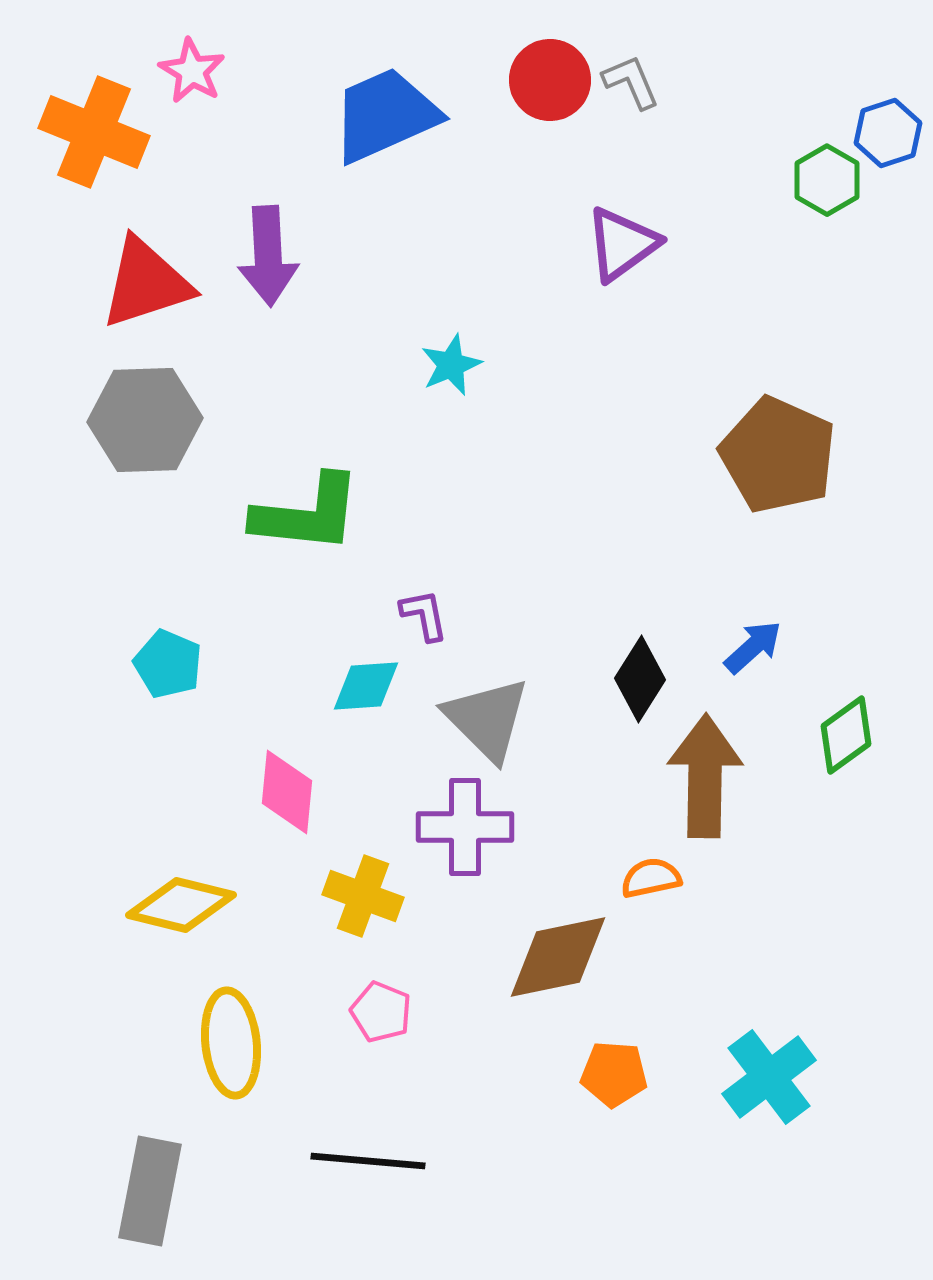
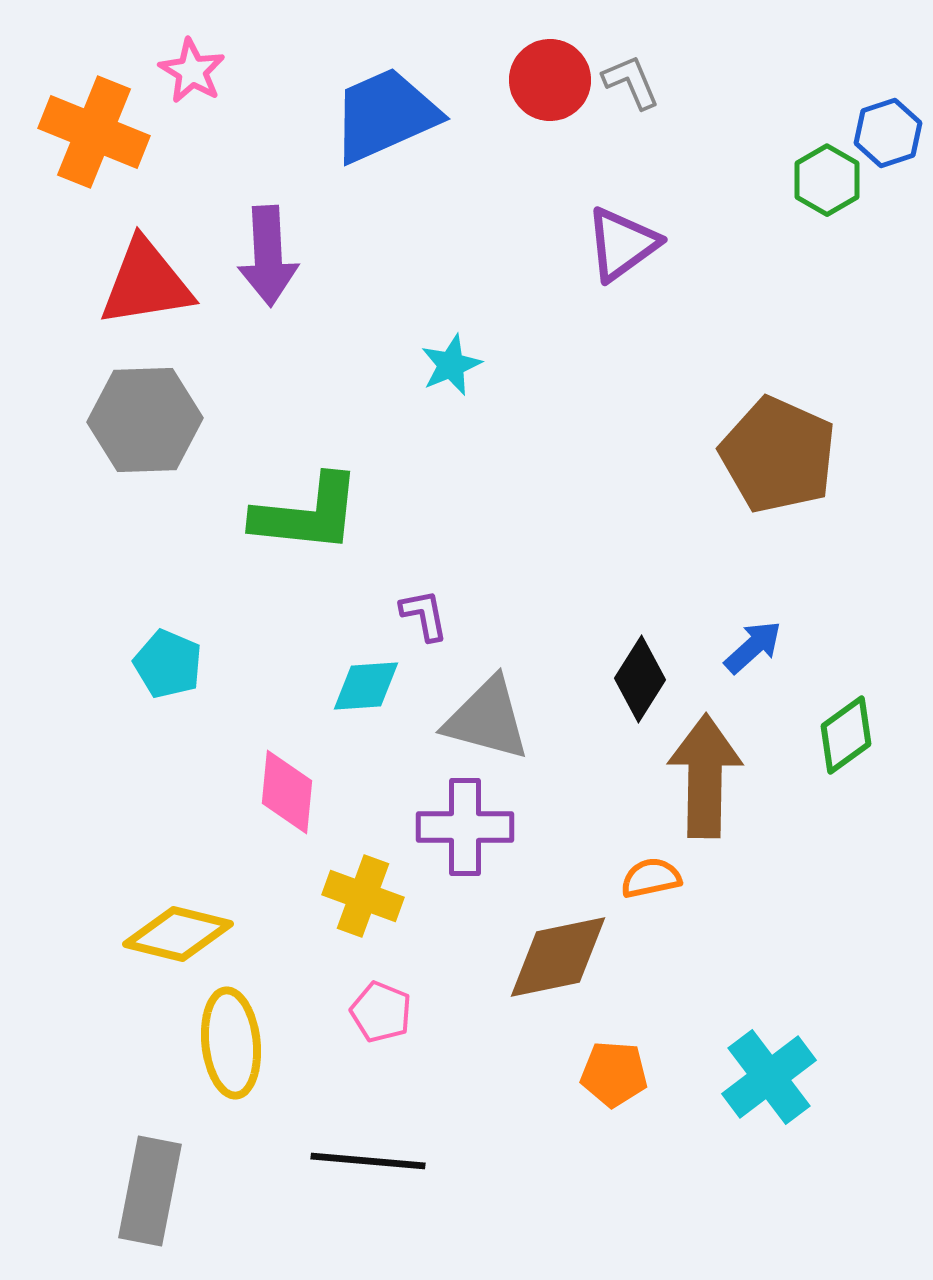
red triangle: rotated 9 degrees clockwise
gray triangle: rotated 30 degrees counterclockwise
yellow diamond: moved 3 px left, 29 px down
